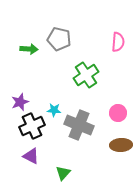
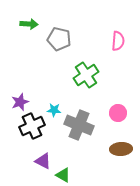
pink semicircle: moved 1 px up
green arrow: moved 25 px up
brown ellipse: moved 4 px down
purple triangle: moved 12 px right, 5 px down
green triangle: moved 2 px down; rotated 42 degrees counterclockwise
